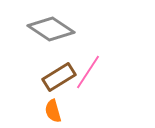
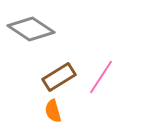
gray diamond: moved 20 px left
pink line: moved 13 px right, 5 px down
